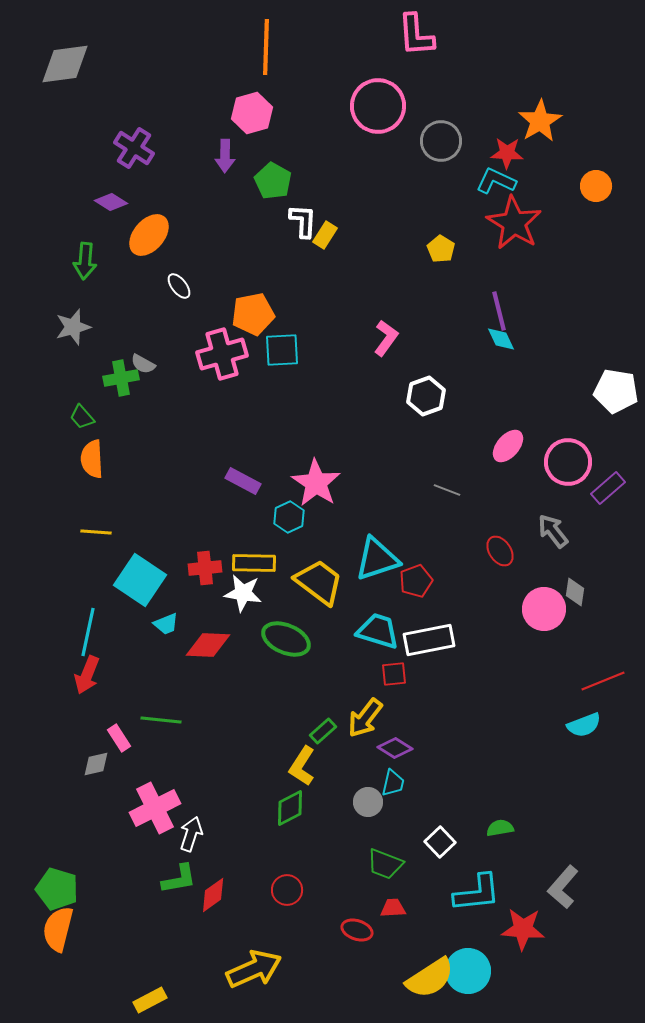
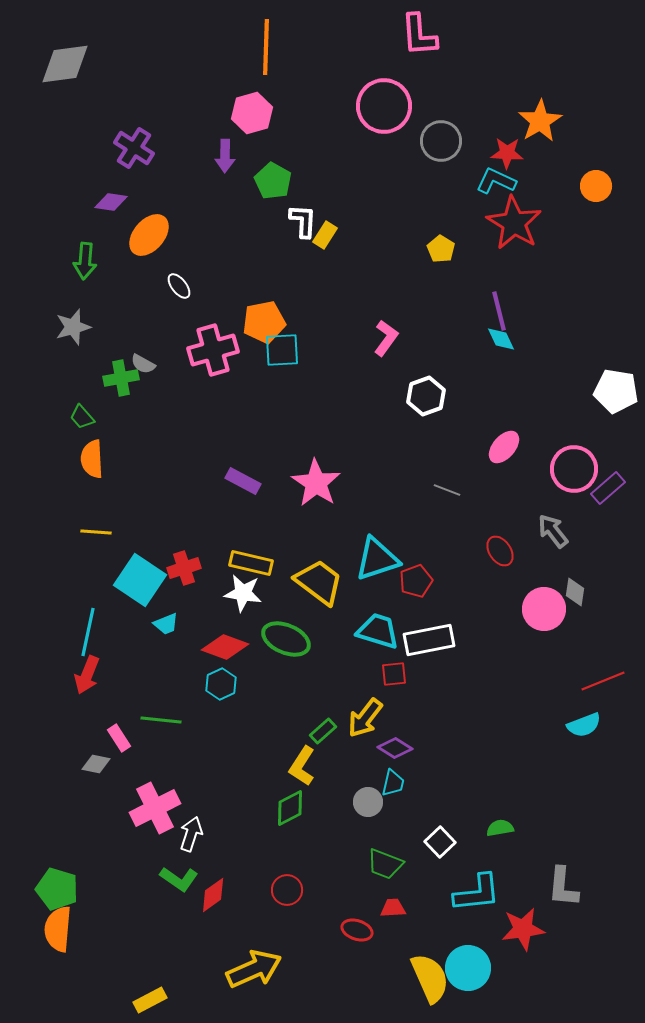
pink L-shape at (416, 35): moved 3 px right
pink circle at (378, 106): moved 6 px right
purple diamond at (111, 202): rotated 24 degrees counterclockwise
orange pentagon at (253, 314): moved 11 px right, 8 px down
pink cross at (222, 354): moved 9 px left, 4 px up
pink ellipse at (508, 446): moved 4 px left, 1 px down
pink circle at (568, 462): moved 6 px right, 7 px down
cyan hexagon at (289, 517): moved 68 px left, 167 px down
yellow rectangle at (254, 563): moved 3 px left; rotated 12 degrees clockwise
red cross at (205, 568): moved 21 px left; rotated 12 degrees counterclockwise
red diamond at (208, 645): moved 17 px right, 2 px down; rotated 18 degrees clockwise
gray diamond at (96, 764): rotated 24 degrees clockwise
green L-shape at (179, 879): rotated 45 degrees clockwise
gray L-shape at (563, 887): rotated 36 degrees counterclockwise
orange semicircle at (58, 929): rotated 9 degrees counterclockwise
red star at (523, 929): rotated 12 degrees counterclockwise
cyan circle at (468, 971): moved 3 px up
yellow semicircle at (430, 978): rotated 81 degrees counterclockwise
